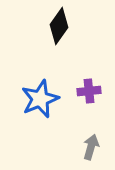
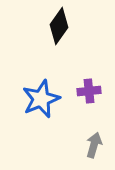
blue star: moved 1 px right
gray arrow: moved 3 px right, 2 px up
